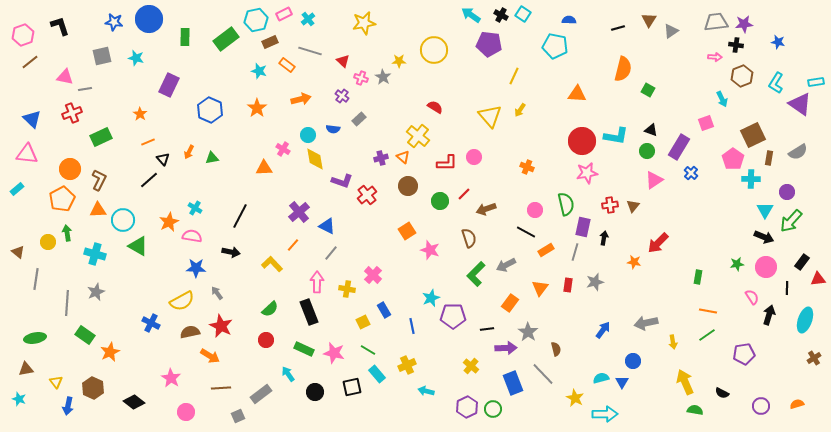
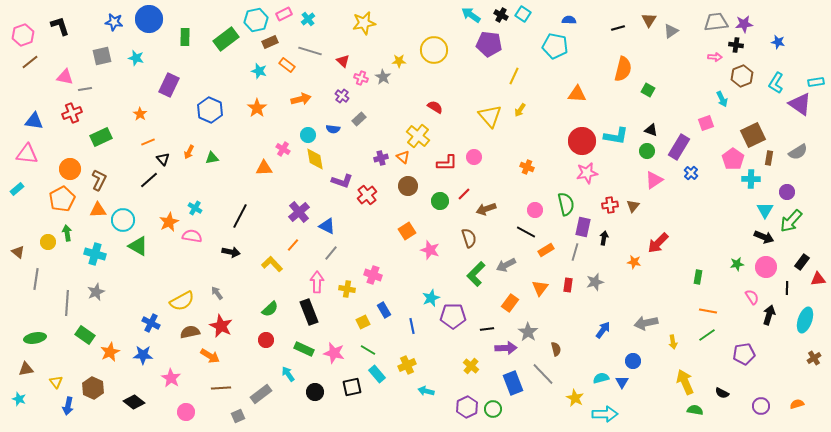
blue triangle at (32, 119): moved 2 px right, 2 px down; rotated 36 degrees counterclockwise
blue star at (196, 268): moved 53 px left, 87 px down
pink cross at (373, 275): rotated 24 degrees counterclockwise
